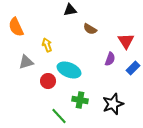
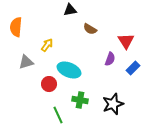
orange semicircle: rotated 30 degrees clockwise
yellow arrow: rotated 56 degrees clockwise
red circle: moved 1 px right, 3 px down
green line: moved 1 px left, 1 px up; rotated 18 degrees clockwise
